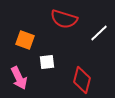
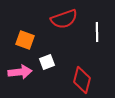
red semicircle: rotated 36 degrees counterclockwise
white line: moved 2 px left, 1 px up; rotated 48 degrees counterclockwise
white square: rotated 14 degrees counterclockwise
pink arrow: moved 1 px right, 6 px up; rotated 70 degrees counterclockwise
